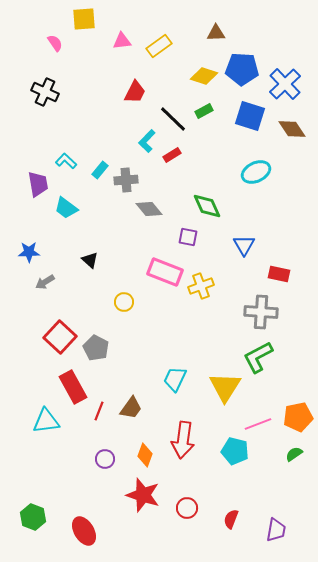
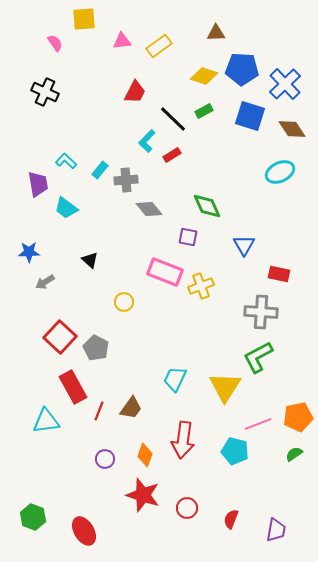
cyan ellipse at (256, 172): moved 24 px right
